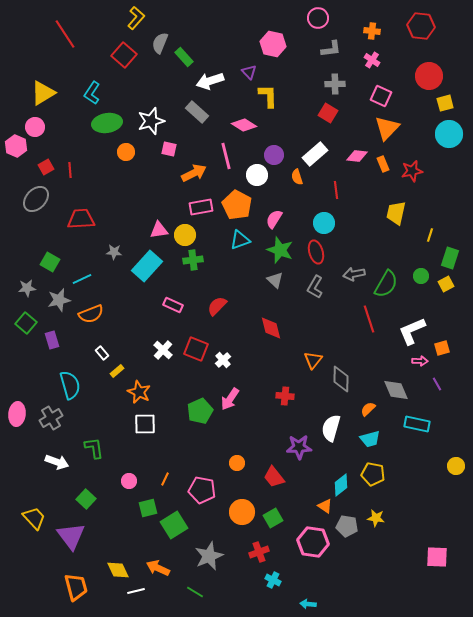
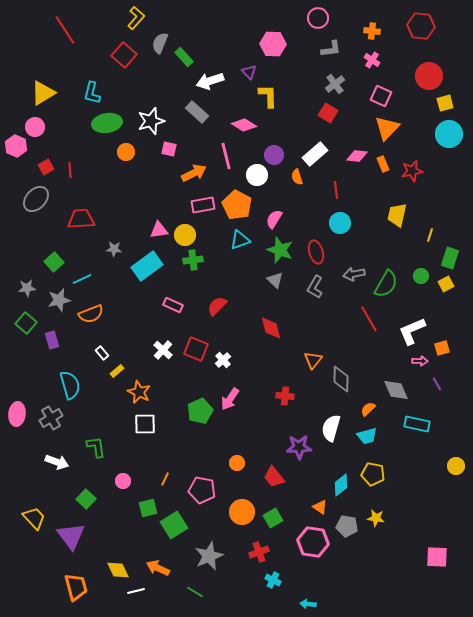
red line at (65, 34): moved 4 px up
pink hexagon at (273, 44): rotated 10 degrees counterclockwise
gray cross at (335, 84): rotated 36 degrees counterclockwise
cyan L-shape at (92, 93): rotated 20 degrees counterclockwise
pink rectangle at (201, 207): moved 2 px right, 2 px up
yellow trapezoid at (396, 213): moved 1 px right, 2 px down
cyan circle at (324, 223): moved 16 px right
gray star at (114, 252): moved 3 px up
green square at (50, 262): moved 4 px right; rotated 18 degrees clockwise
cyan rectangle at (147, 266): rotated 12 degrees clockwise
red line at (369, 319): rotated 12 degrees counterclockwise
cyan trapezoid at (370, 439): moved 3 px left, 3 px up
green L-shape at (94, 448): moved 2 px right, 1 px up
pink circle at (129, 481): moved 6 px left
orange triangle at (325, 506): moved 5 px left, 1 px down
